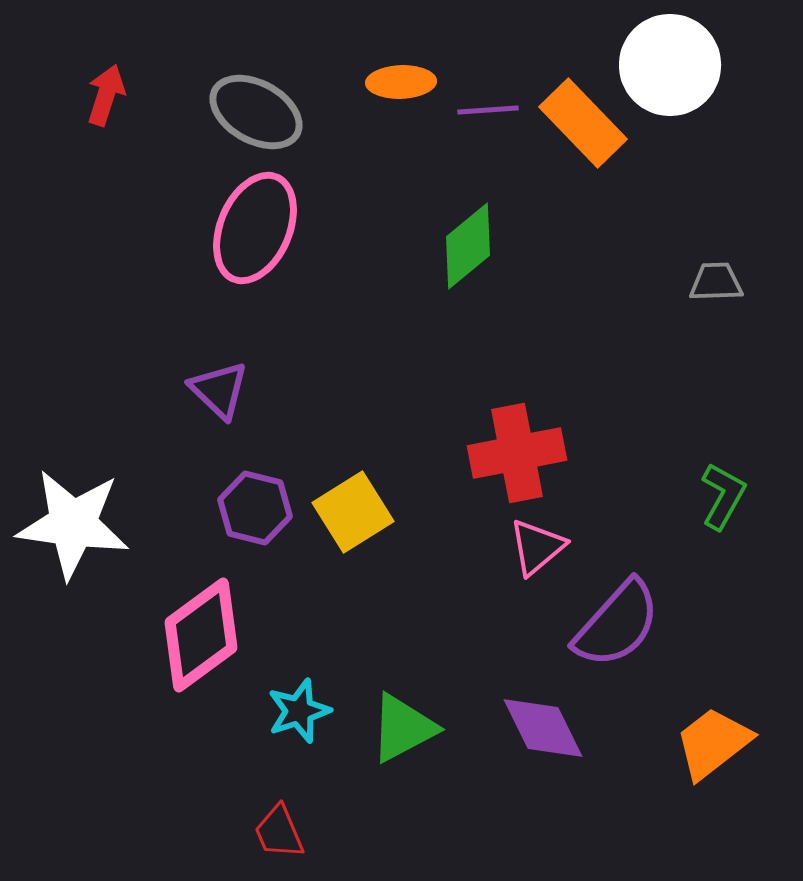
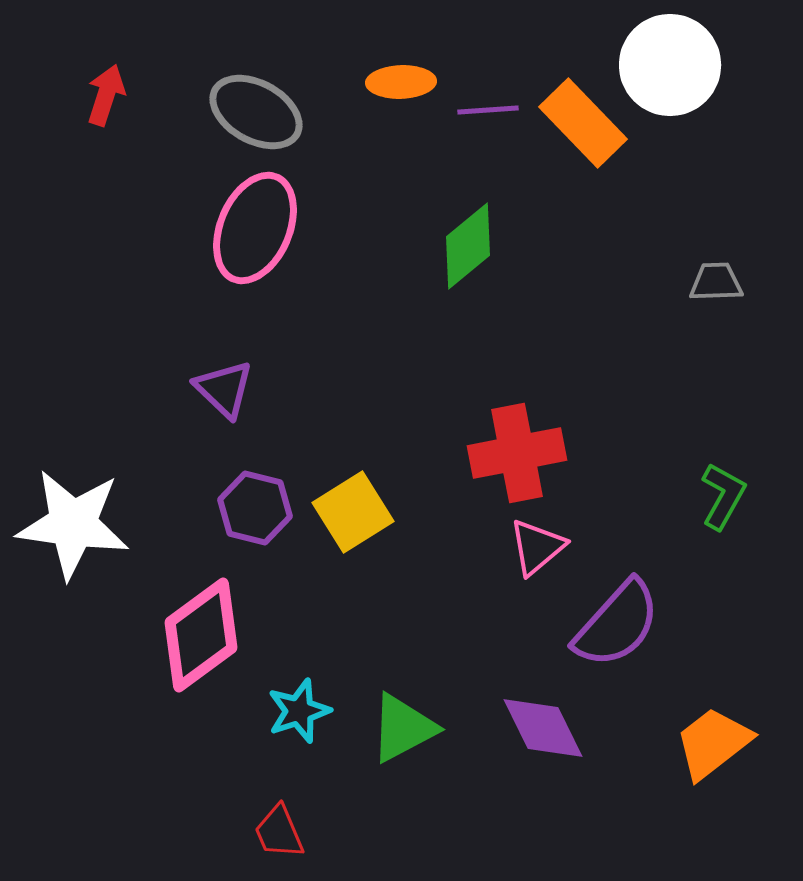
purple triangle: moved 5 px right, 1 px up
